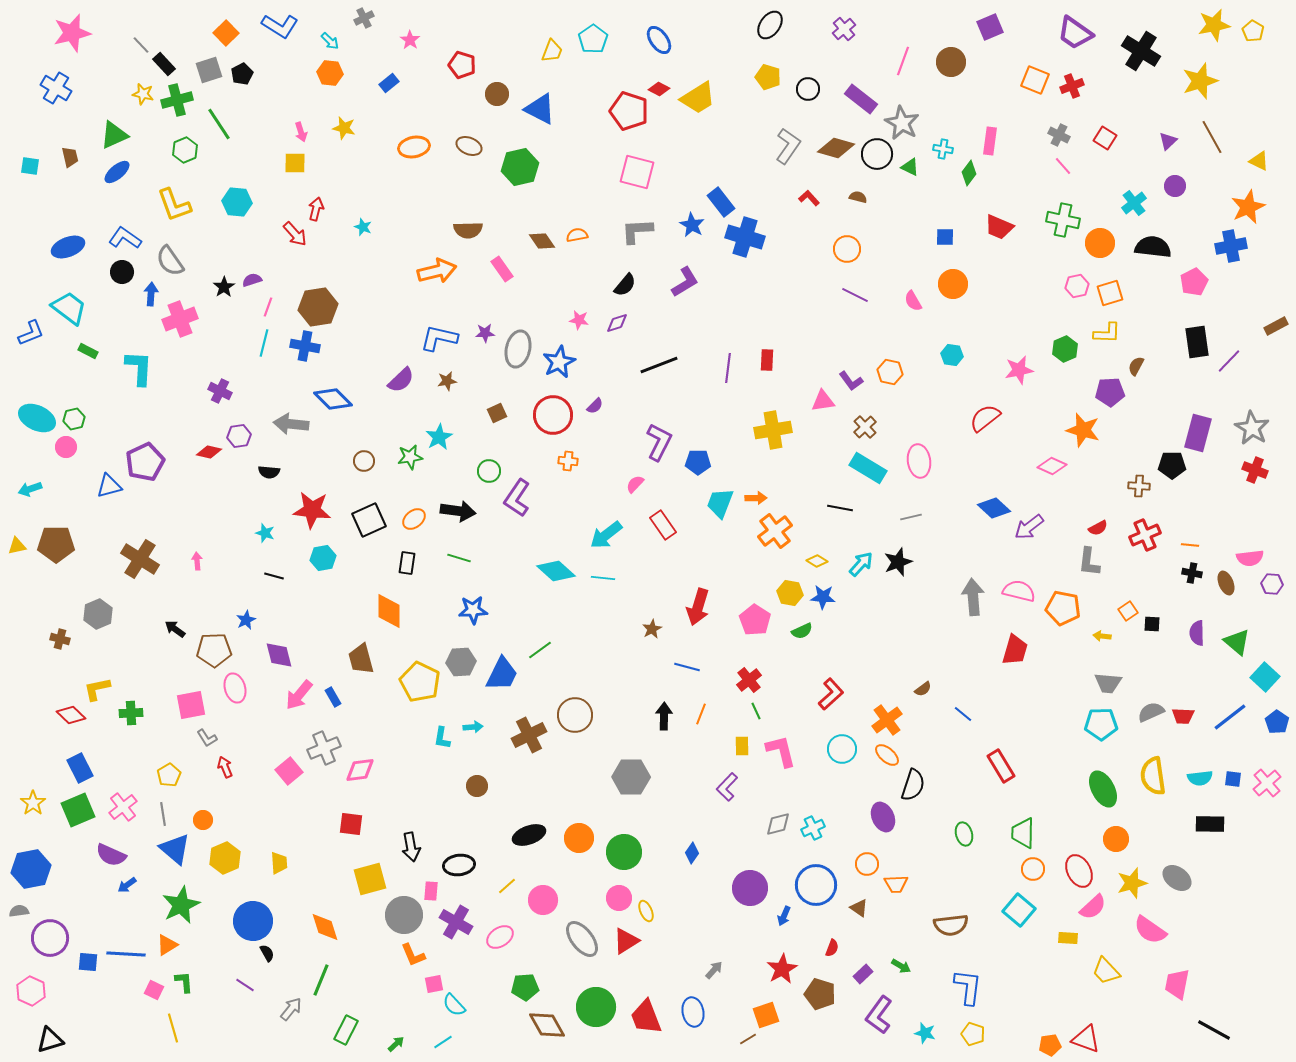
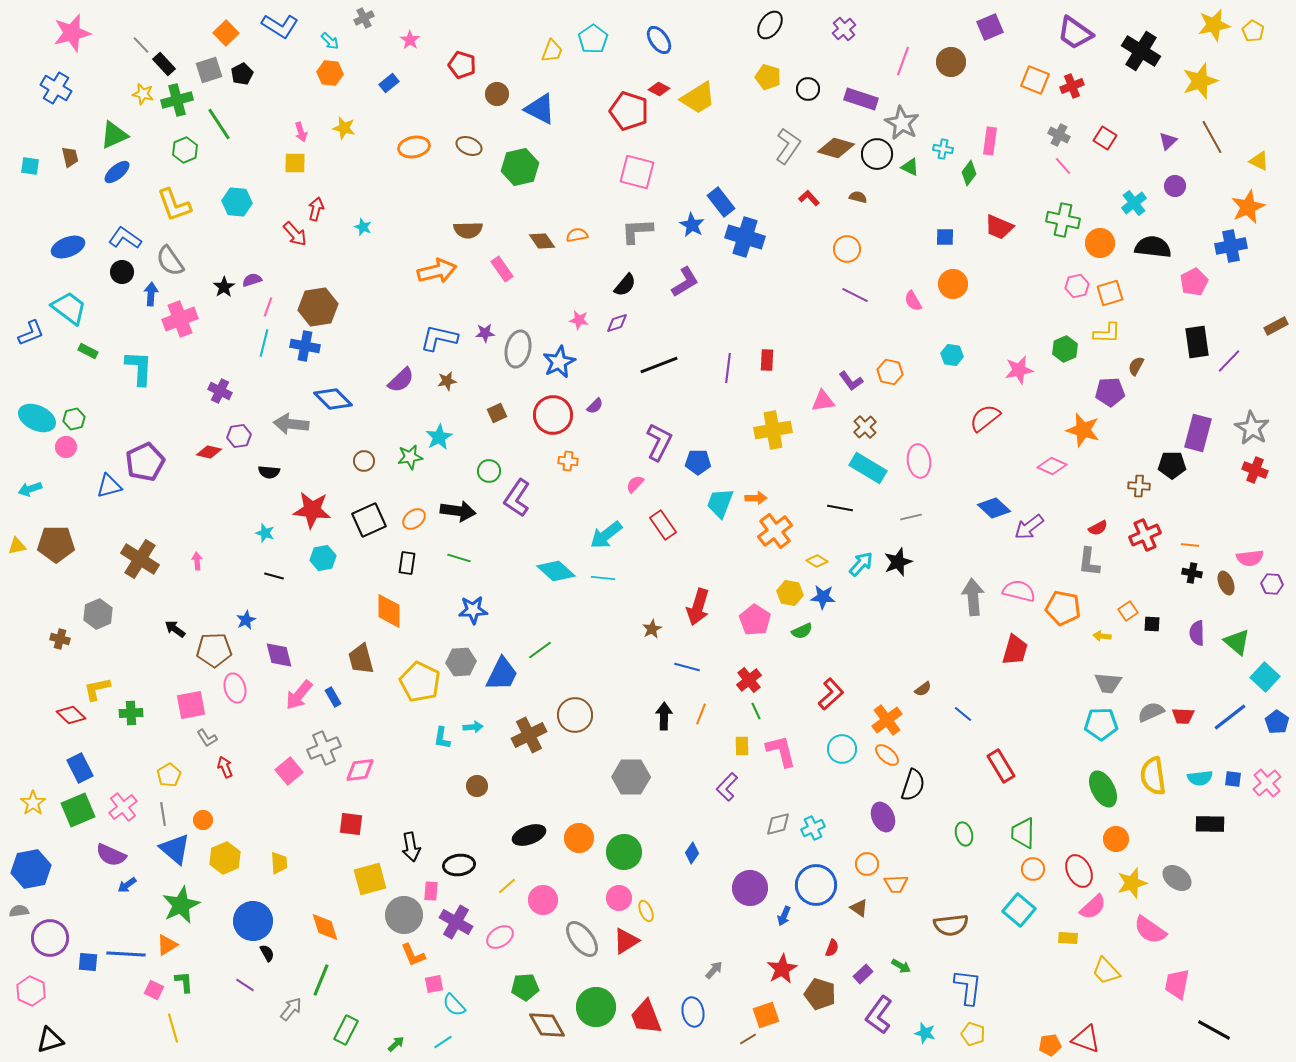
purple rectangle at (861, 99): rotated 20 degrees counterclockwise
